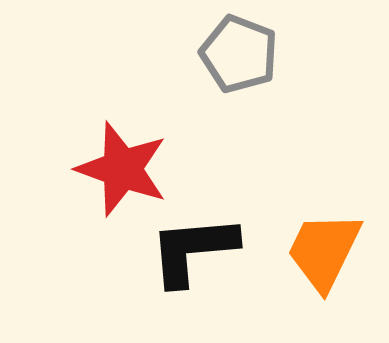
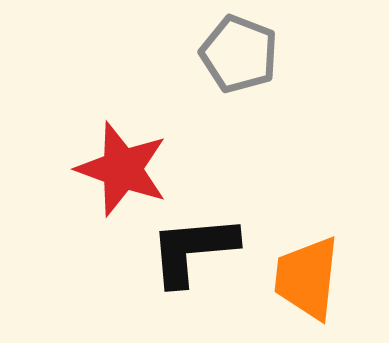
orange trapezoid: moved 17 px left, 27 px down; rotated 20 degrees counterclockwise
